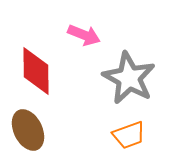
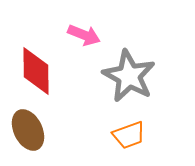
gray star: moved 2 px up
